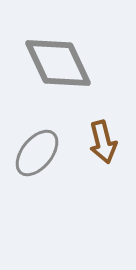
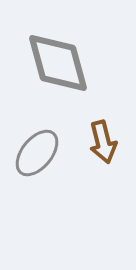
gray diamond: rotated 10 degrees clockwise
